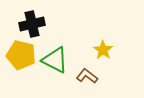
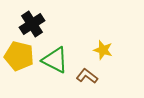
black cross: rotated 20 degrees counterclockwise
yellow star: rotated 18 degrees counterclockwise
yellow pentagon: moved 2 px left, 1 px down
